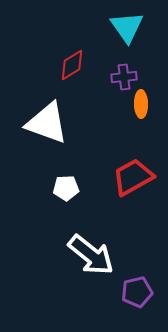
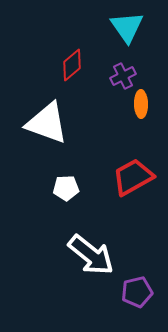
red diamond: rotated 8 degrees counterclockwise
purple cross: moved 1 px left, 1 px up; rotated 20 degrees counterclockwise
